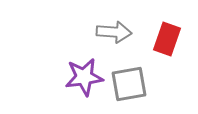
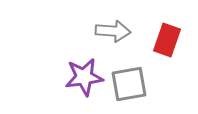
gray arrow: moved 1 px left, 1 px up
red rectangle: moved 1 px down
